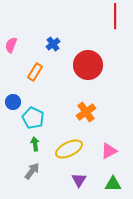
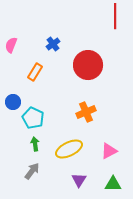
orange cross: rotated 12 degrees clockwise
